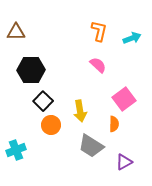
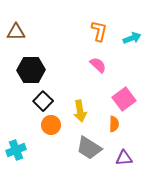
gray trapezoid: moved 2 px left, 2 px down
purple triangle: moved 4 px up; rotated 24 degrees clockwise
